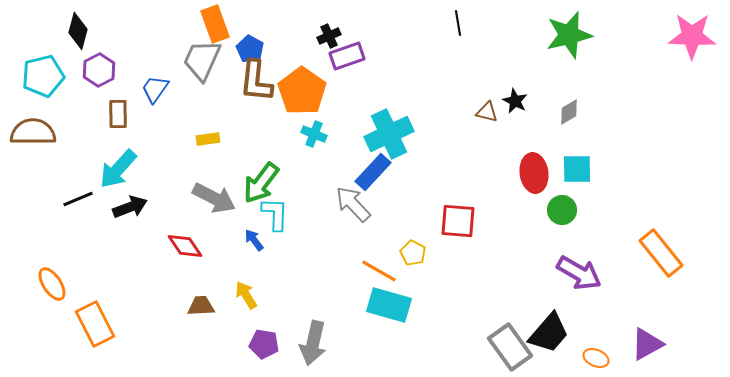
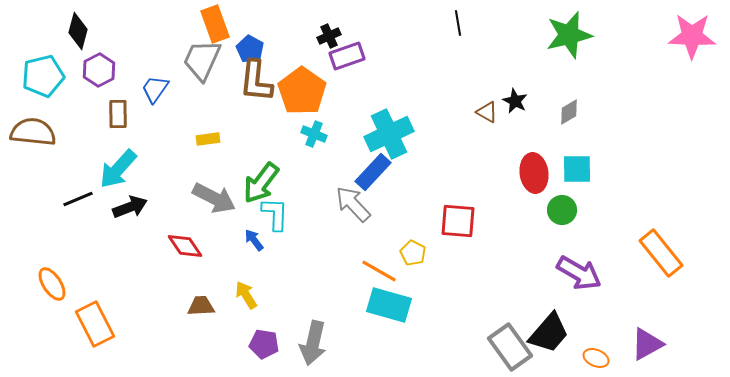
brown triangle at (487, 112): rotated 15 degrees clockwise
brown semicircle at (33, 132): rotated 6 degrees clockwise
